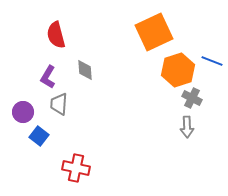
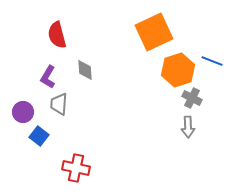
red semicircle: moved 1 px right
gray arrow: moved 1 px right
